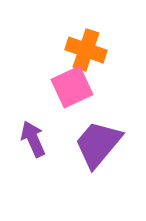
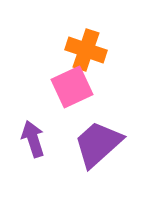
purple arrow: rotated 6 degrees clockwise
purple trapezoid: rotated 8 degrees clockwise
